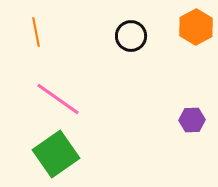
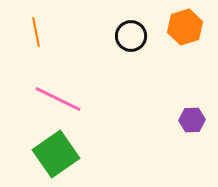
orange hexagon: moved 11 px left; rotated 12 degrees clockwise
pink line: rotated 9 degrees counterclockwise
